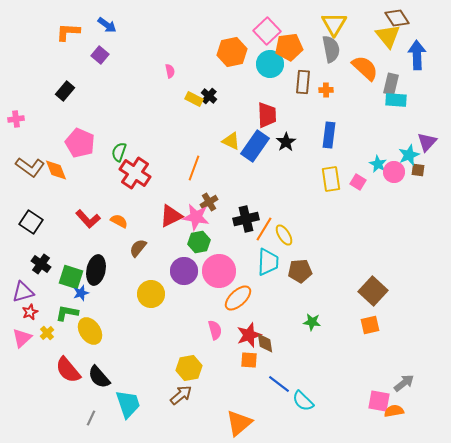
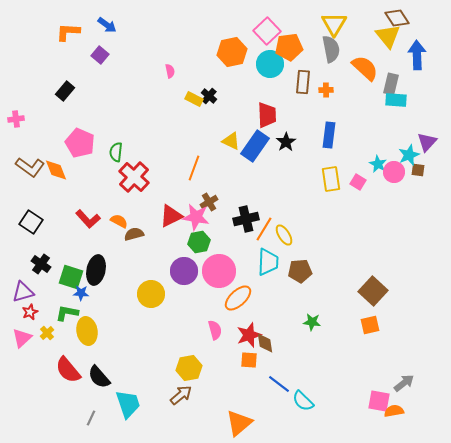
green semicircle at (119, 152): moved 3 px left; rotated 12 degrees counterclockwise
red cross at (135, 173): moved 1 px left, 4 px down; rotated 8 degrees clockwise
brown semicircle at (138, 248): moved 4 px left, 14 px up; rotated 36 degrees clockwise
blue star at (81, 293): rotated 21 degrees clockwise
yellow ellipse at (90, 331): moved 3 px left; rotated 24 degrees clockwise
